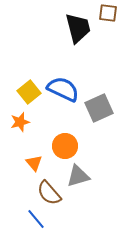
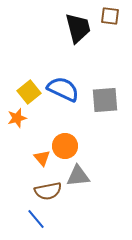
brown square: moved 2 px right, 3 px down
gray square: moved 6 px right, 8 px up; rotated 20 degrees clockwise
orange star: moved 3 px left, 4 px up
orange triangle: moved 8 px right, 5 px up
gray triangle: rotated 10 degrees clockwise
brown semicircle: moved 1 px left, 2 px up; rotated 60 degrees counterclockwise
